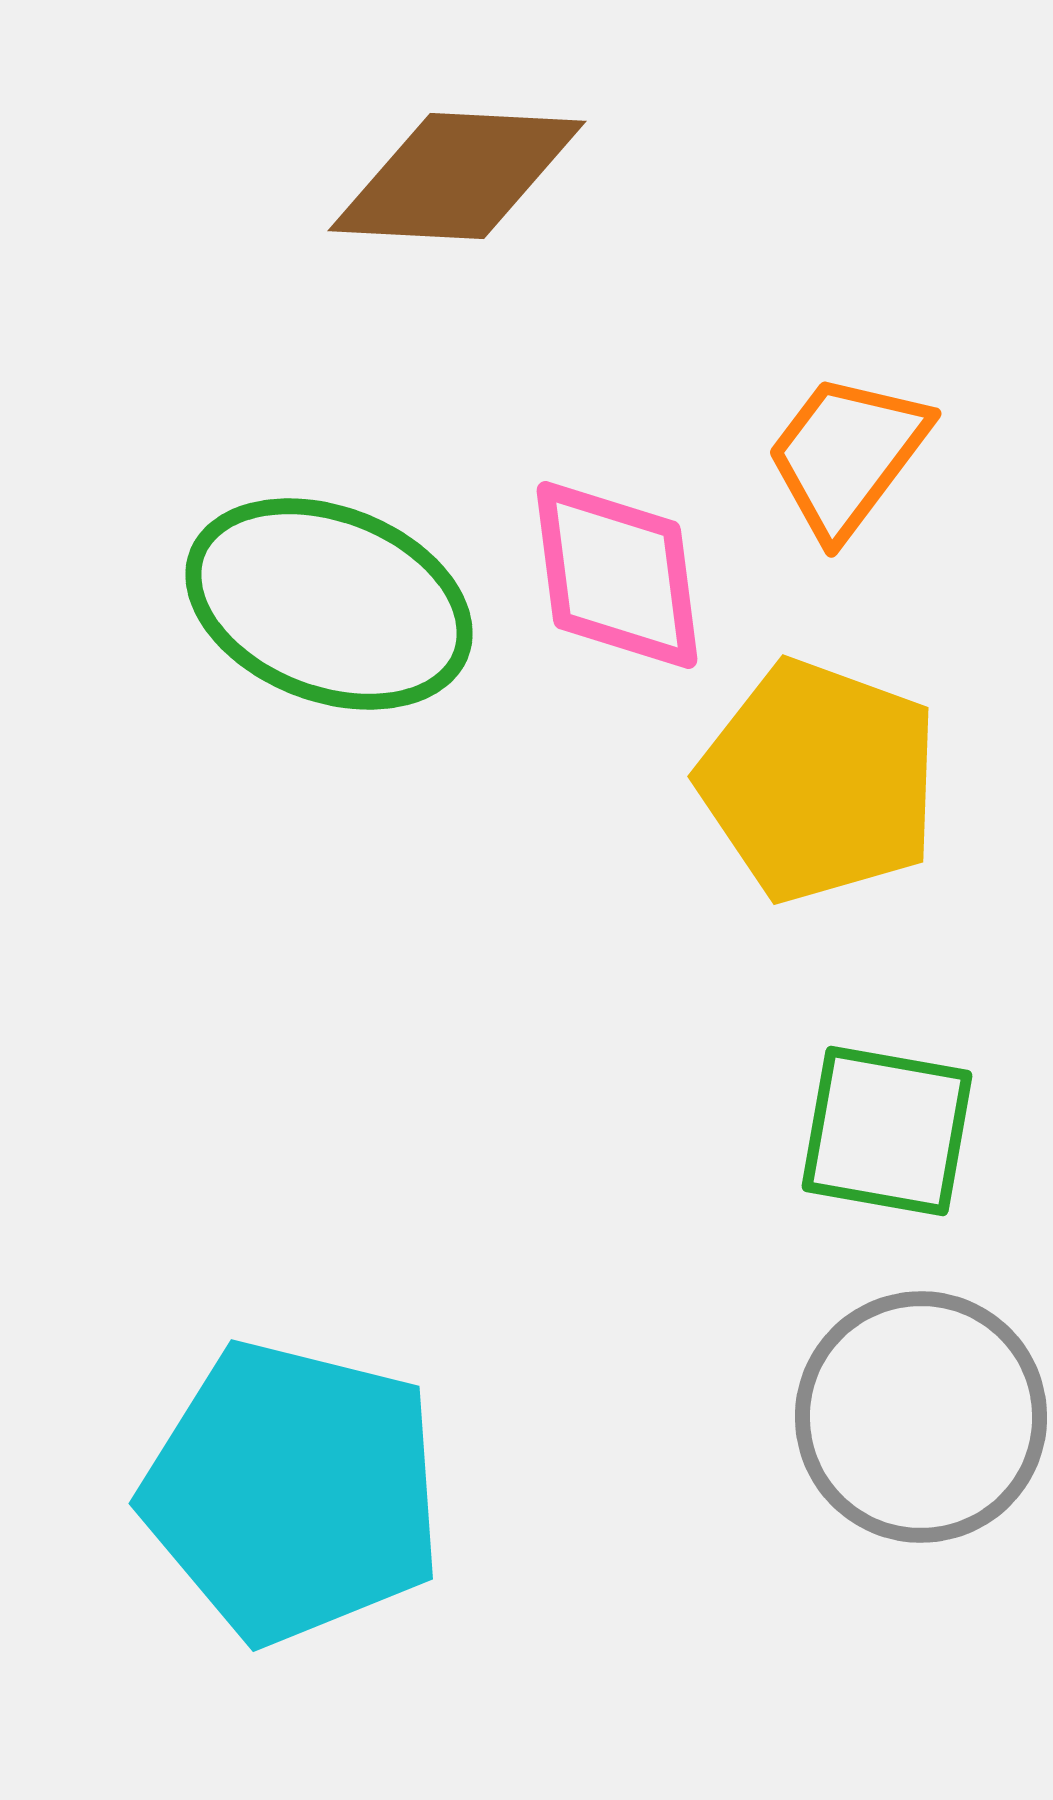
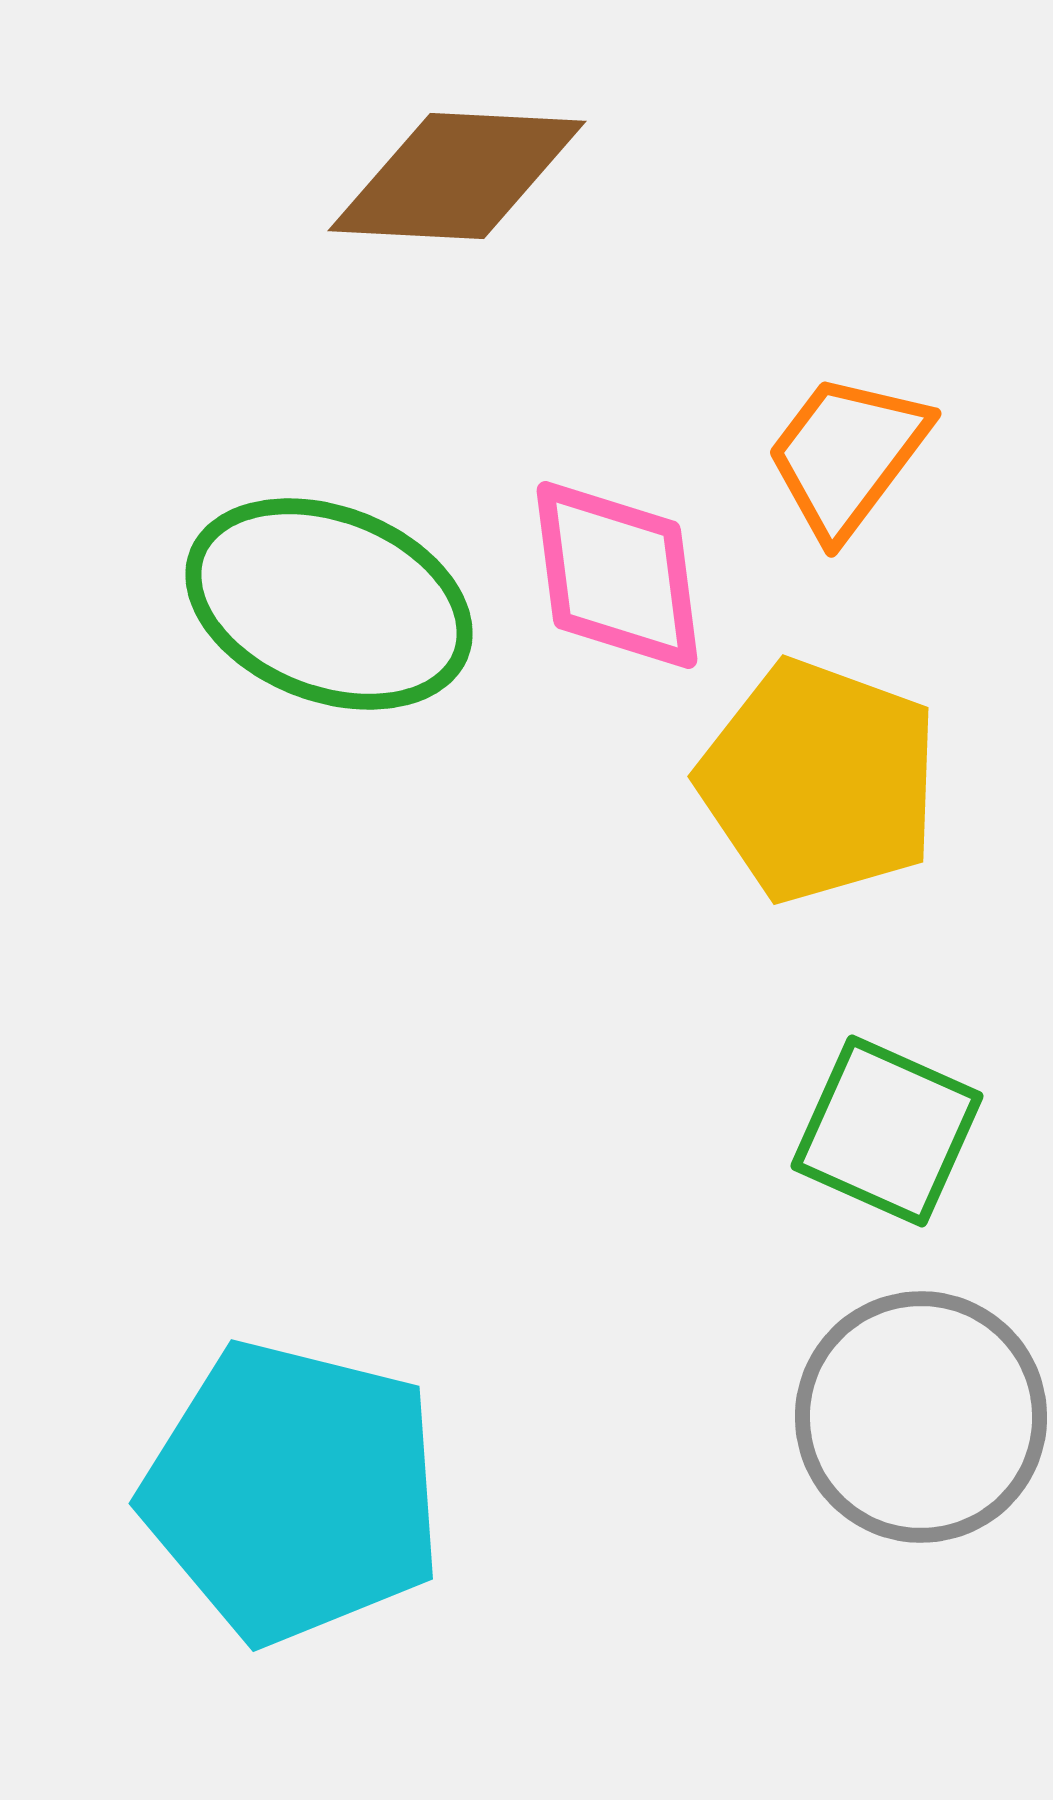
green square: rotated 14 degrees clockwise
